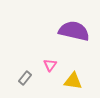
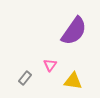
purple semicircle: rotated 112 degrees clockwise
